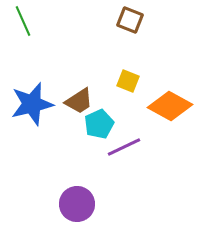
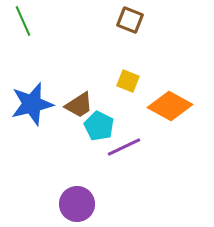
brown trapezoid: moved 4 px down
cyan pentagon: moved 2 px down; rotated 20 degrees counterclockwise
